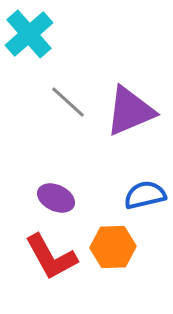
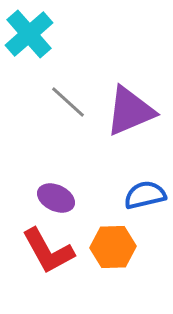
red L-shape: moved 3 px left, 6 px up
